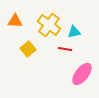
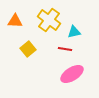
yellow cross: moved 5 px up
pink ellipse: moved 10 px left; rotated 20 degrees clockwise
